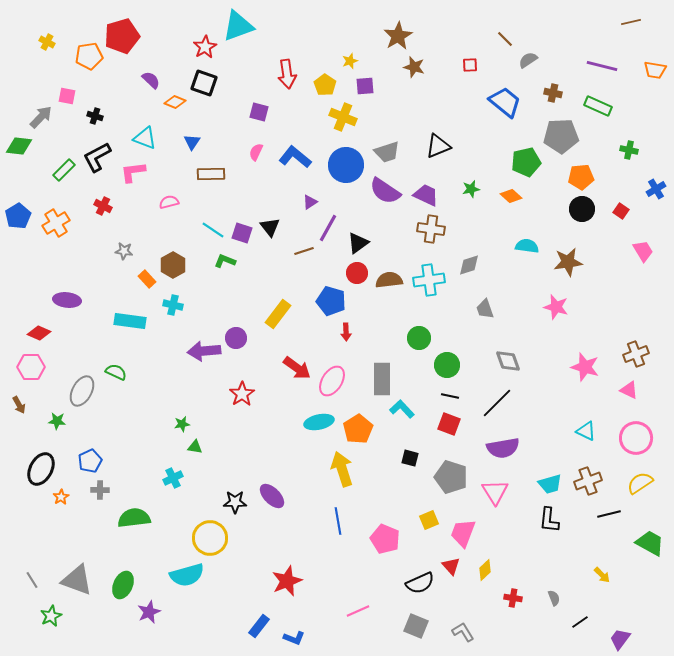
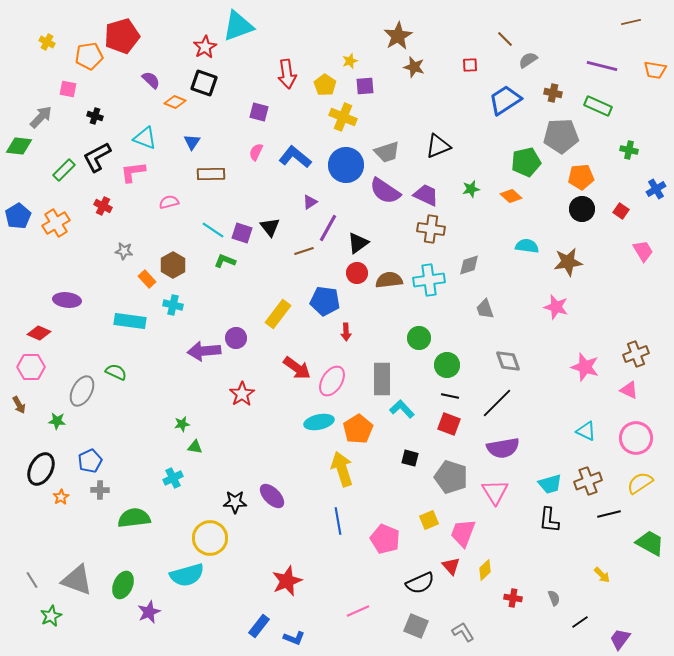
pink square at (67, 96): moved 1 px right, 7 px up
blue trapezoid at (505, 102): moved 2 px up; rotated 72 degrees counterclockwise
blue pentagon at (331, 301): moved 6 px left; rotated 8 degrees counterclockwise
